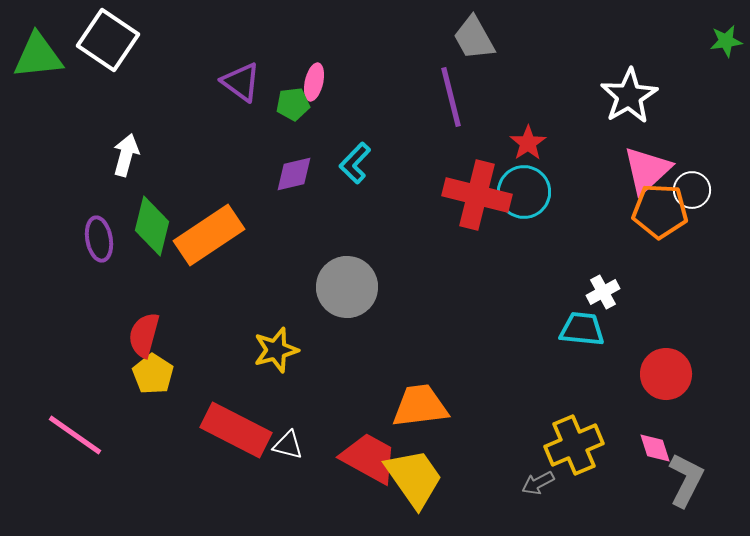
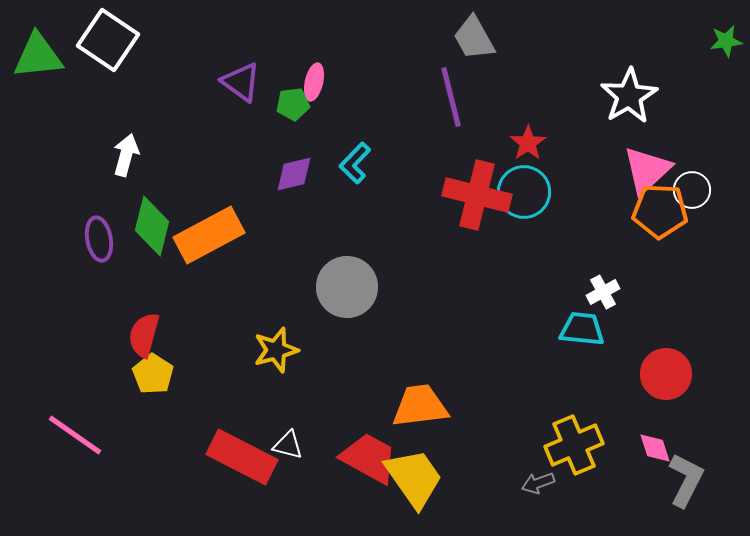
orange rectangle: rotated 6 degrees clockwise
red rectangle: moved 6 px right, 27 px down
gray arrow: rotated 8 degrees clockwise
